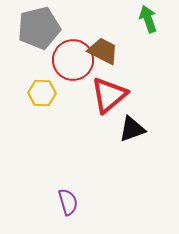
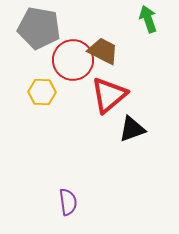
gray pentagon: rotated 24 degrees clockwise
yellow hexagon: moved 1 px up
purple semicircle: rotated 8 degrees clockwise
